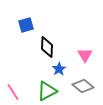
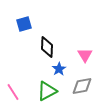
blue square: moved 2 px left, 1 px up
gray diamond: moved 1 px left; rotated 50 degrees counterclockwise
